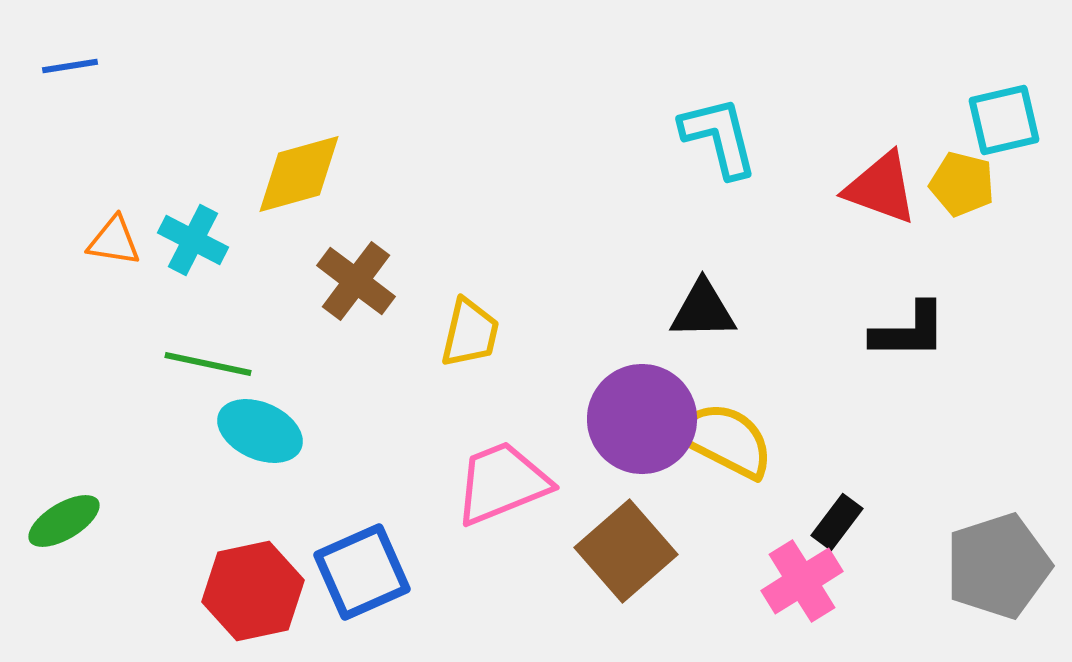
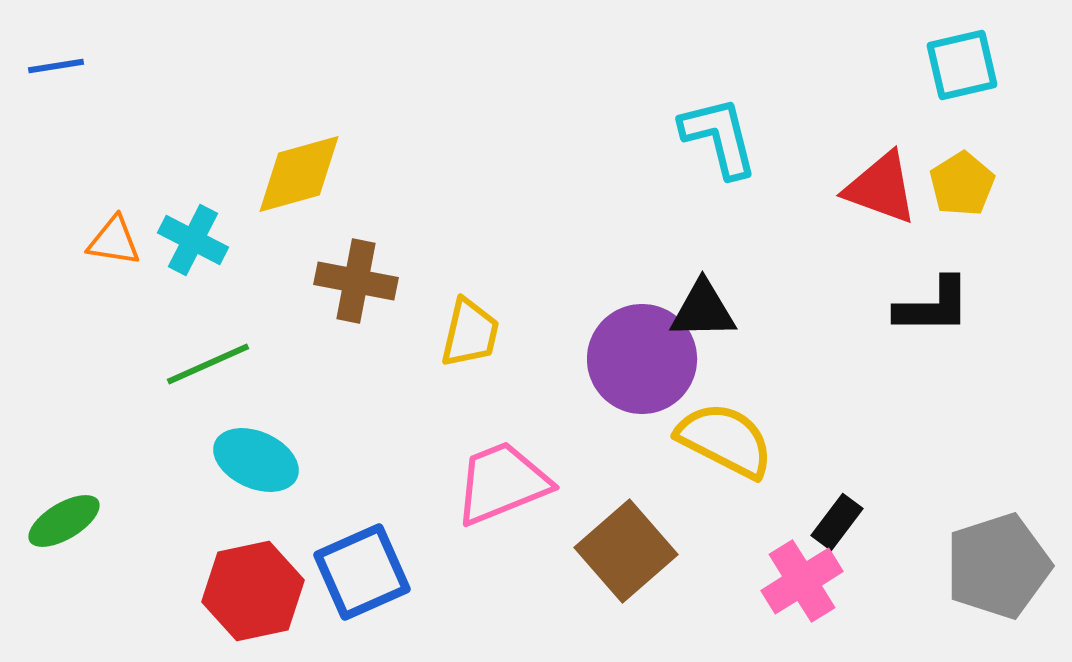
blue line: moved 14 px left
cyan square: moved 42 px left, 55 px up
yellow pentagon: rotated 26 degrees clockwise
brown cross: rotated 26 degrees counterclockwise
black L-shape: moved 24 px right, 25 px up
green line: rotated 36 degrees counterclockwise
purple circle: moved 60 px up
cyan ellipse: moved 4 px left, 29 px down
